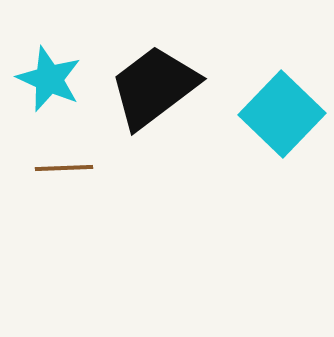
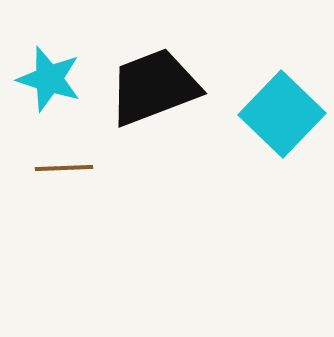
cyan star: rotated 6 degrees counterclockwise
black trapezoid: rotated 16 degrees clockwise
